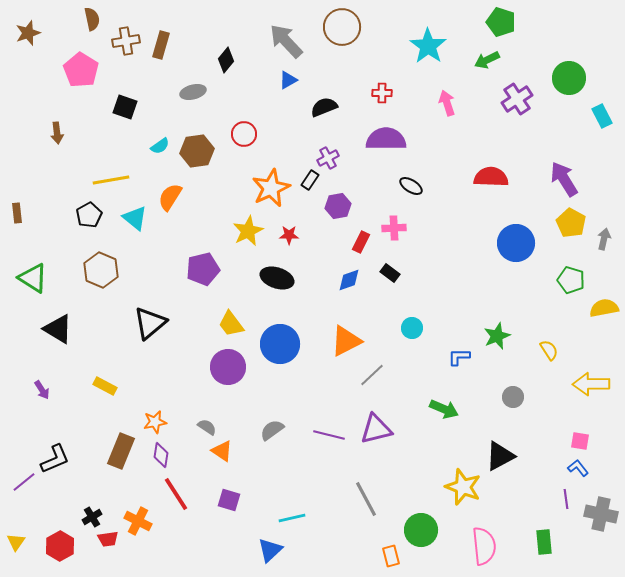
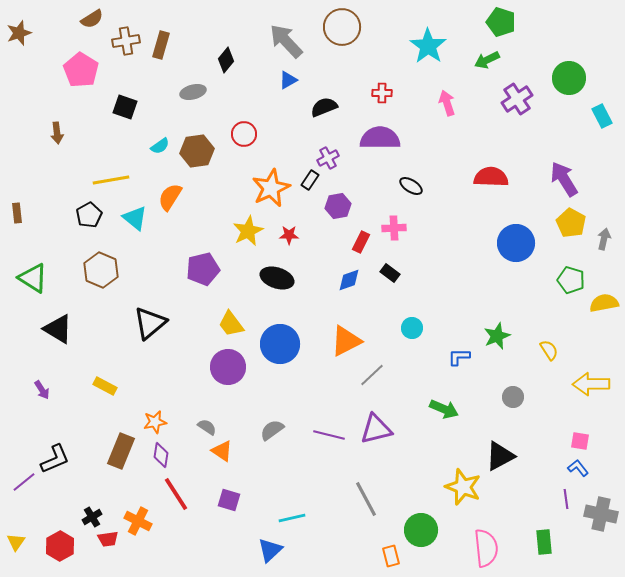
brown semicircle at (92, 19): rotated 70 degrees clockwise
brown star at (28, 33): moved 9 px left
purple semicircle at (386, 139): moved 6 px left, 1 px up
yellow semicircle at (604, 308): moved 5 px up
pink semicircle at (484, 546): moved 2 px right, 2 px down
